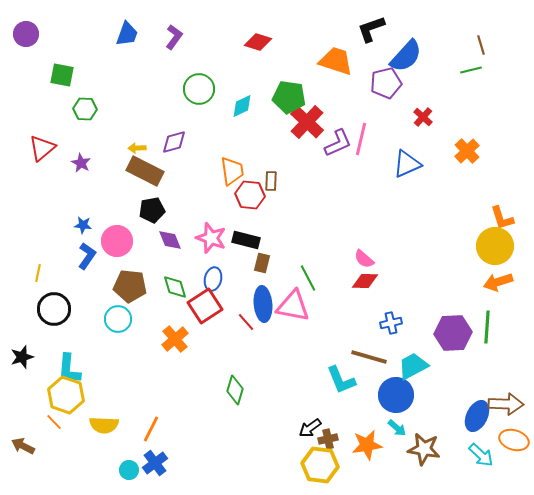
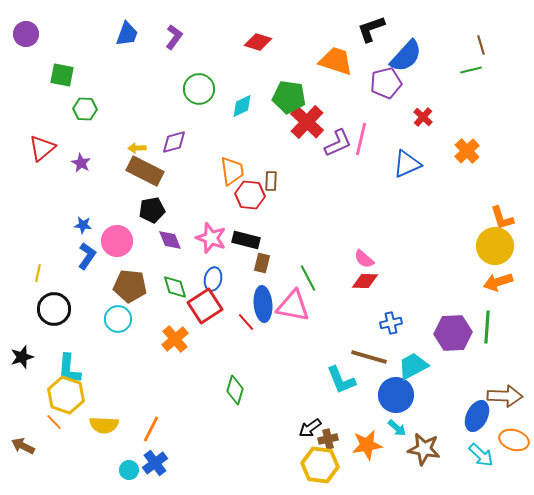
brown arrow at (506, 404): moved 1 px left, 8 px up
